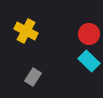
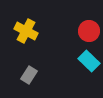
red circle: moved 3 px up
gray rectangle: moved 4 px left, 2 px up
